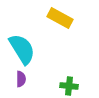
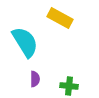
cyan semicircle: moved 3 px right, 7 px up
purple semicircle: moved 14 px right
